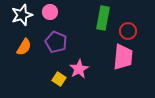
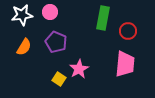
white star: rotated 10 degrees clockwise
pink trapezoid: moved 2 px right, 7 px down
